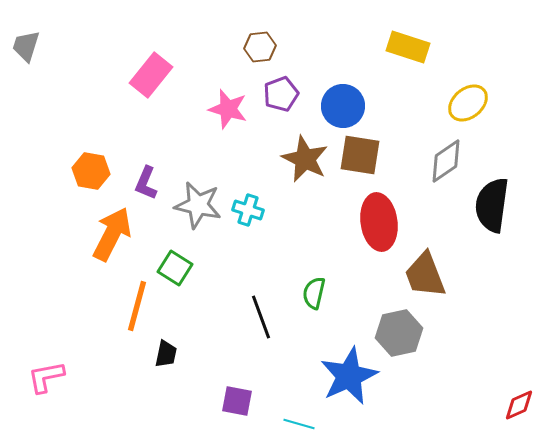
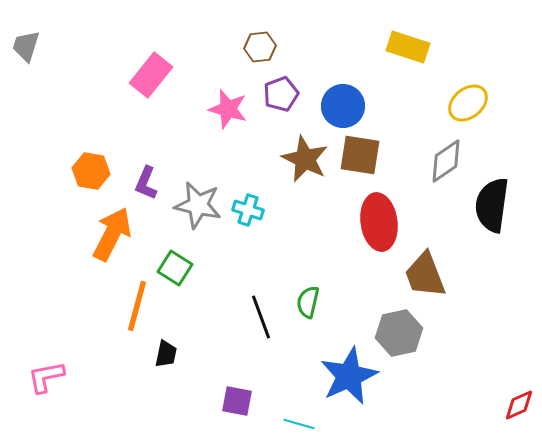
green semicircle: moved 6 px left, 9 px down
